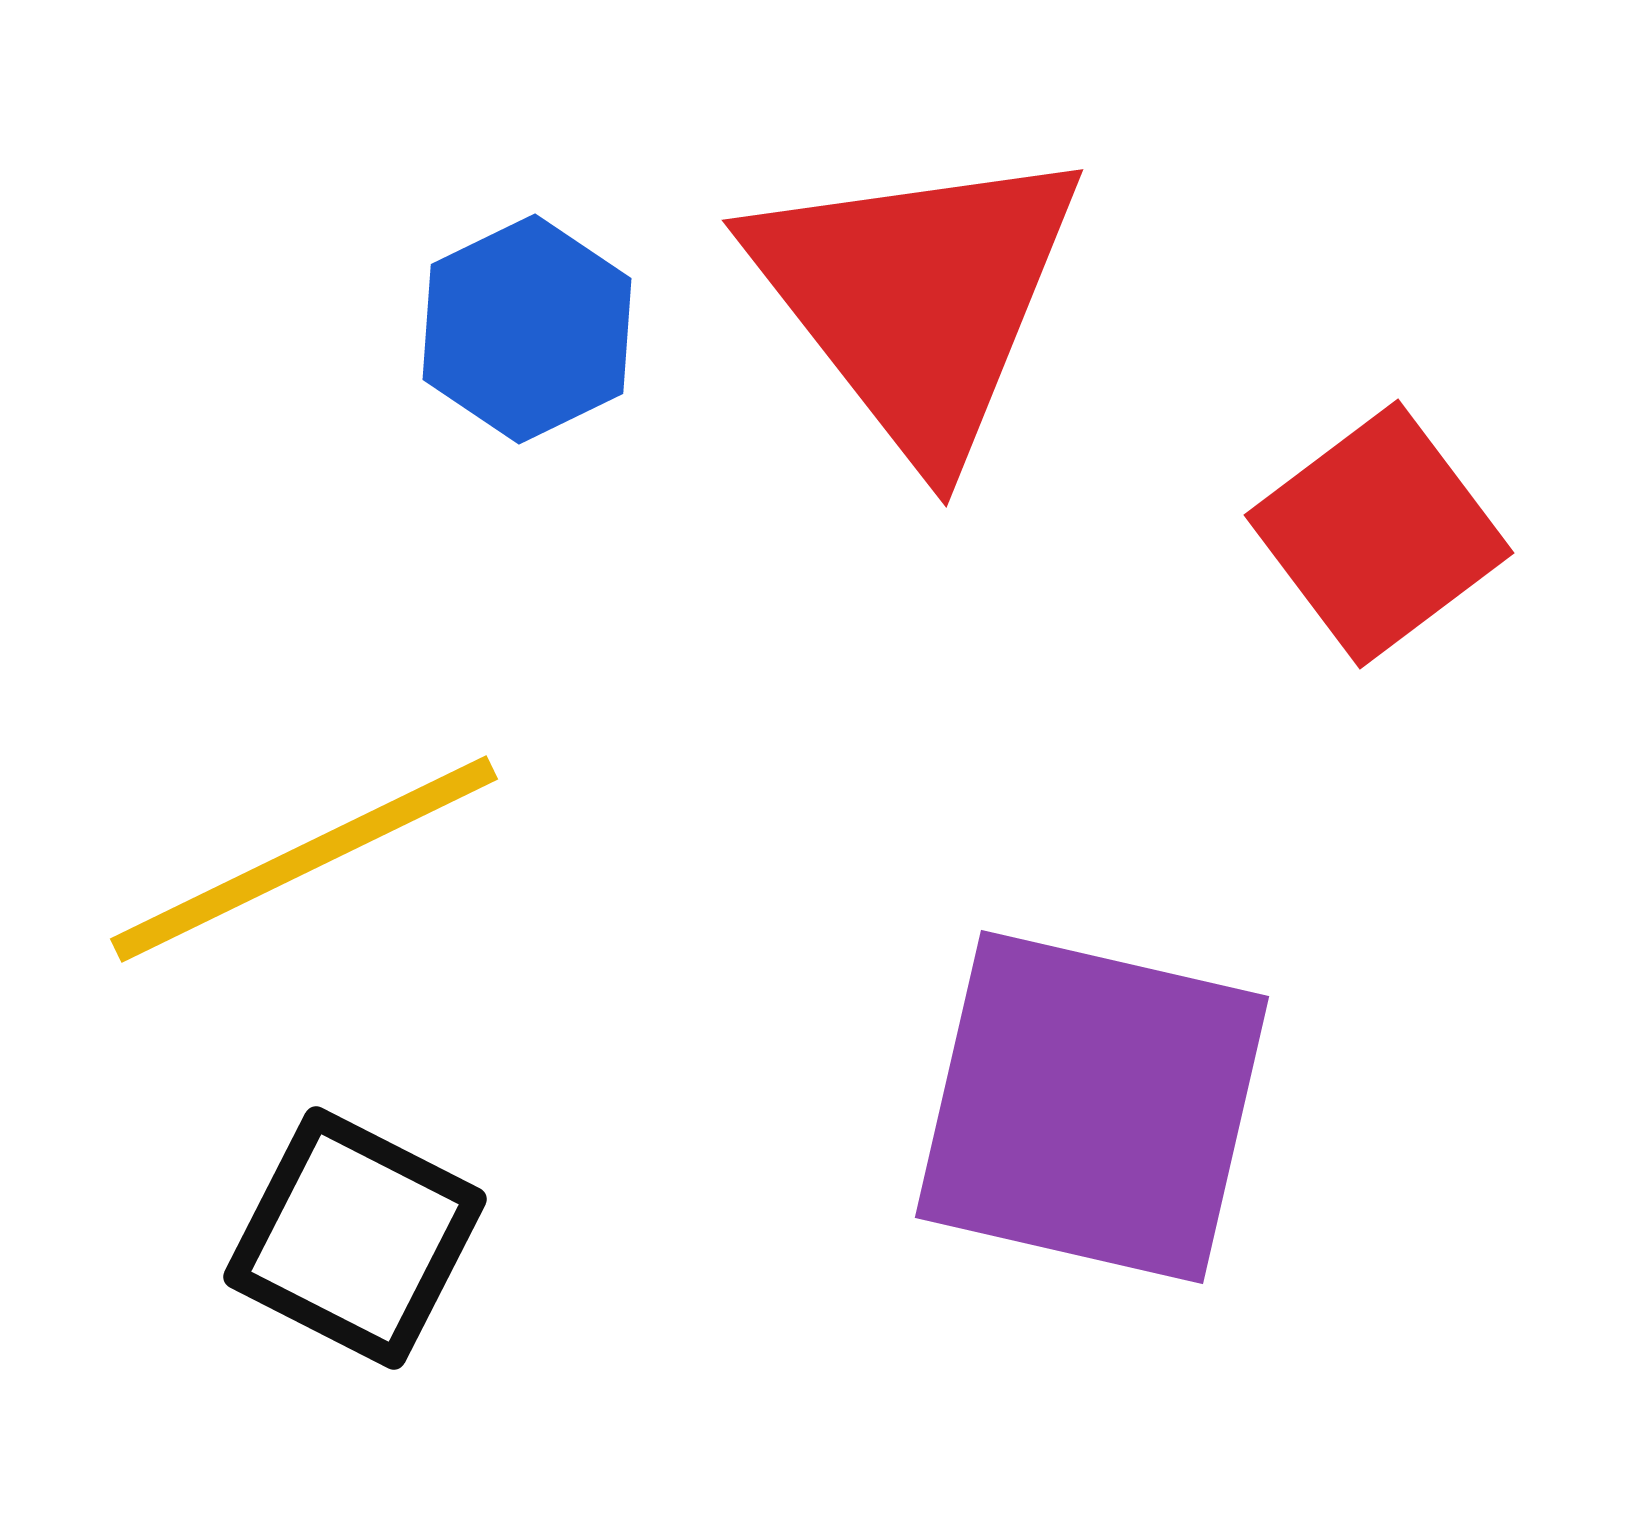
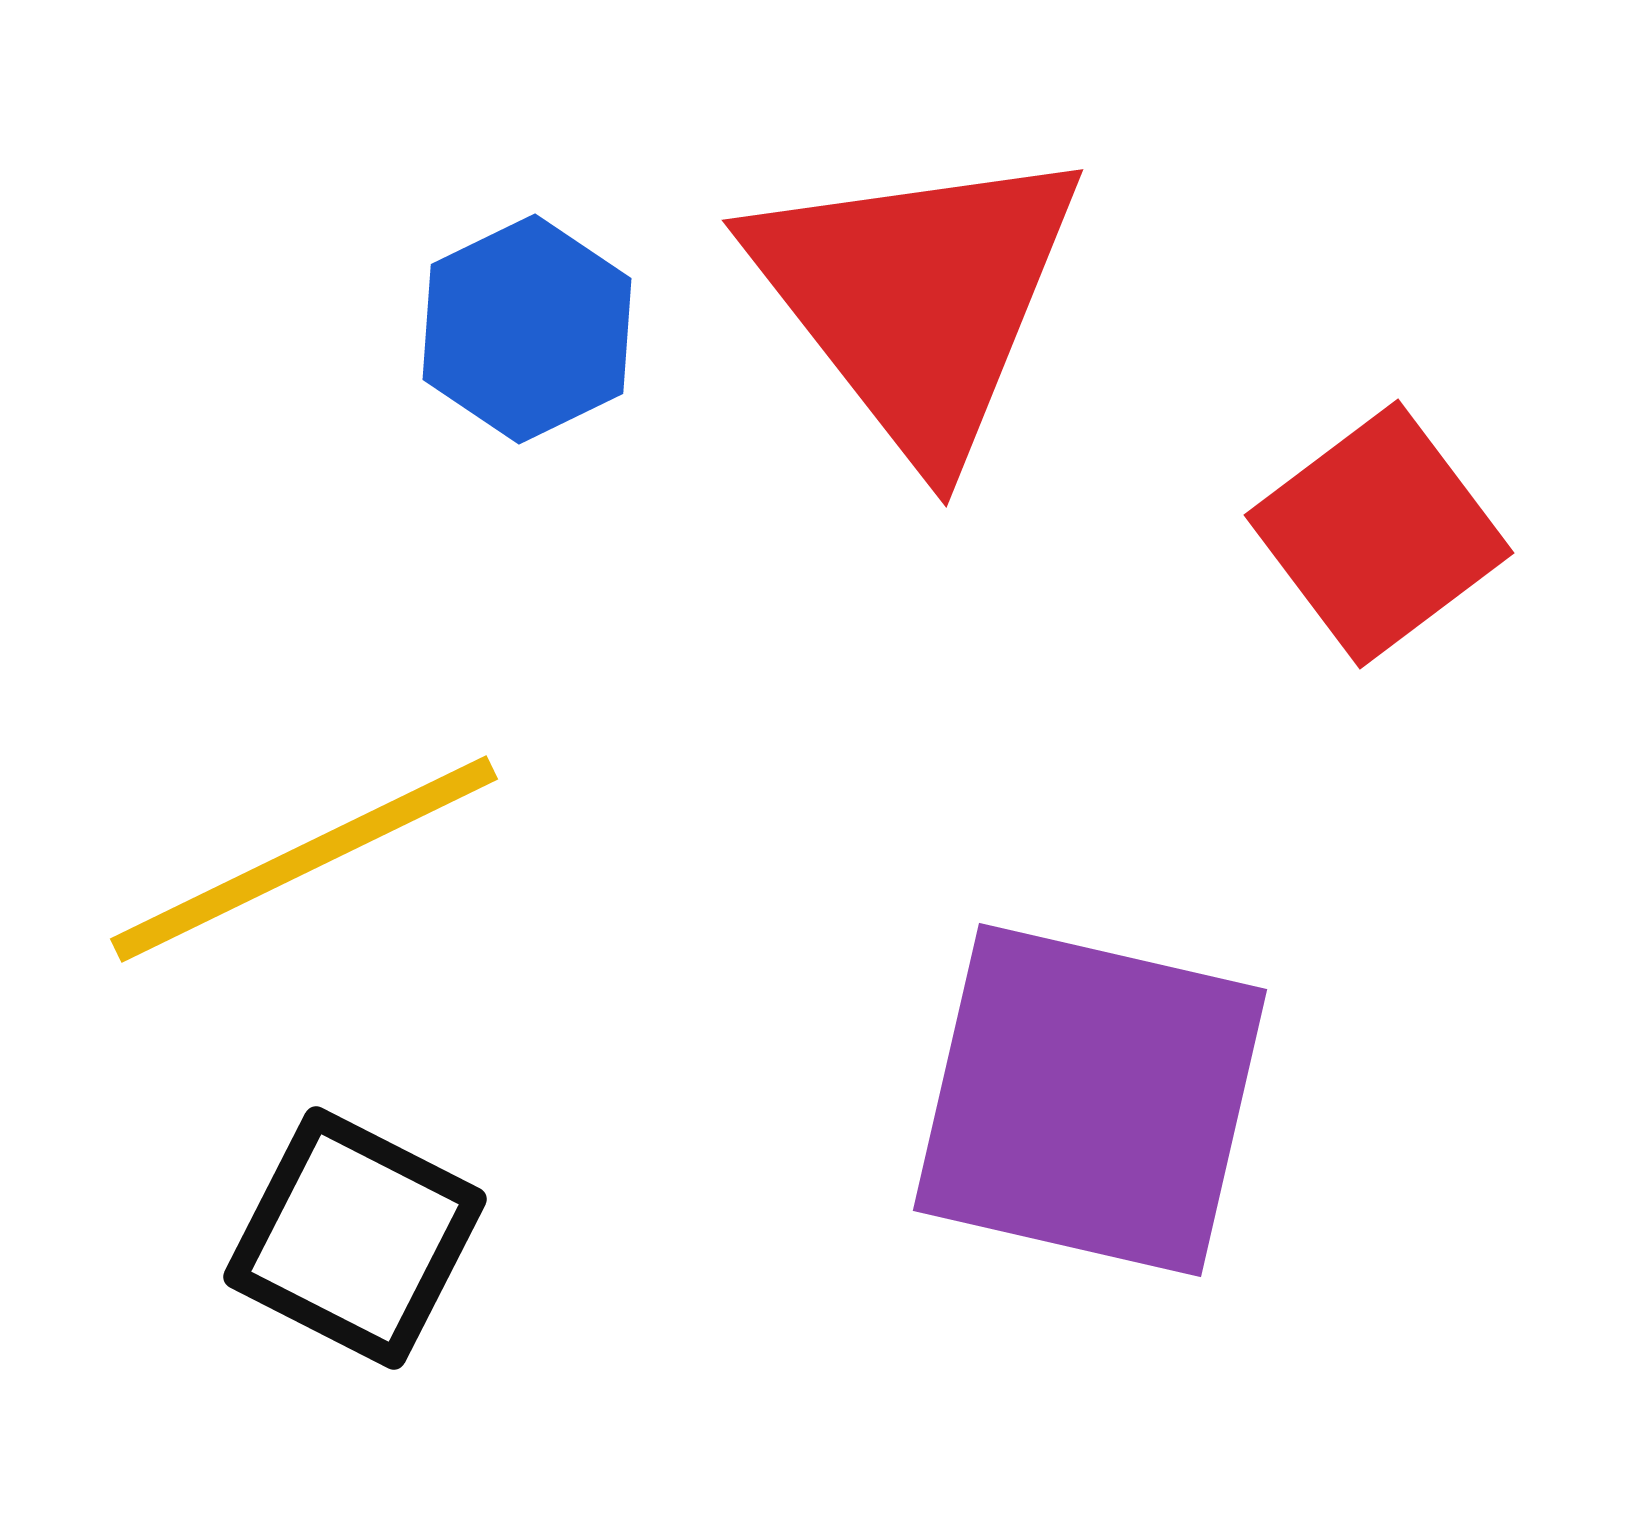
purple square: moved 2 px left, 7 px up
